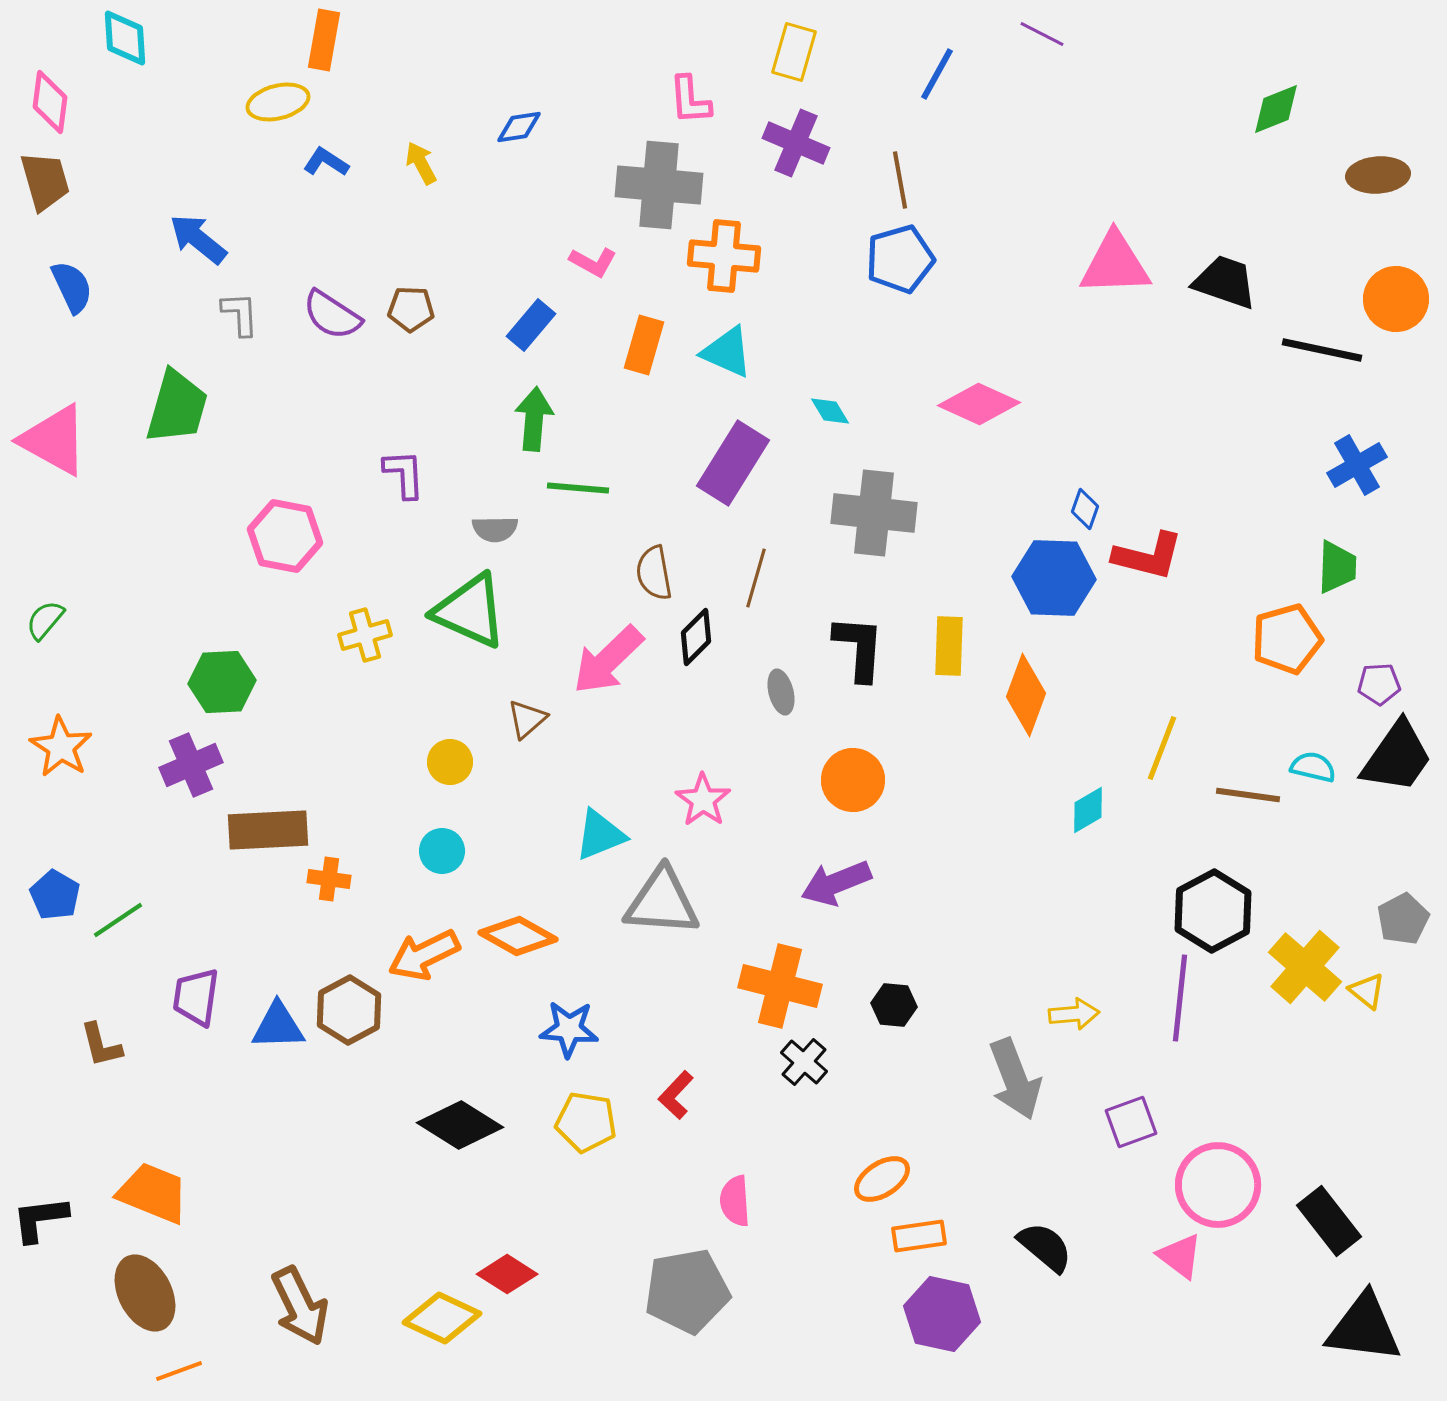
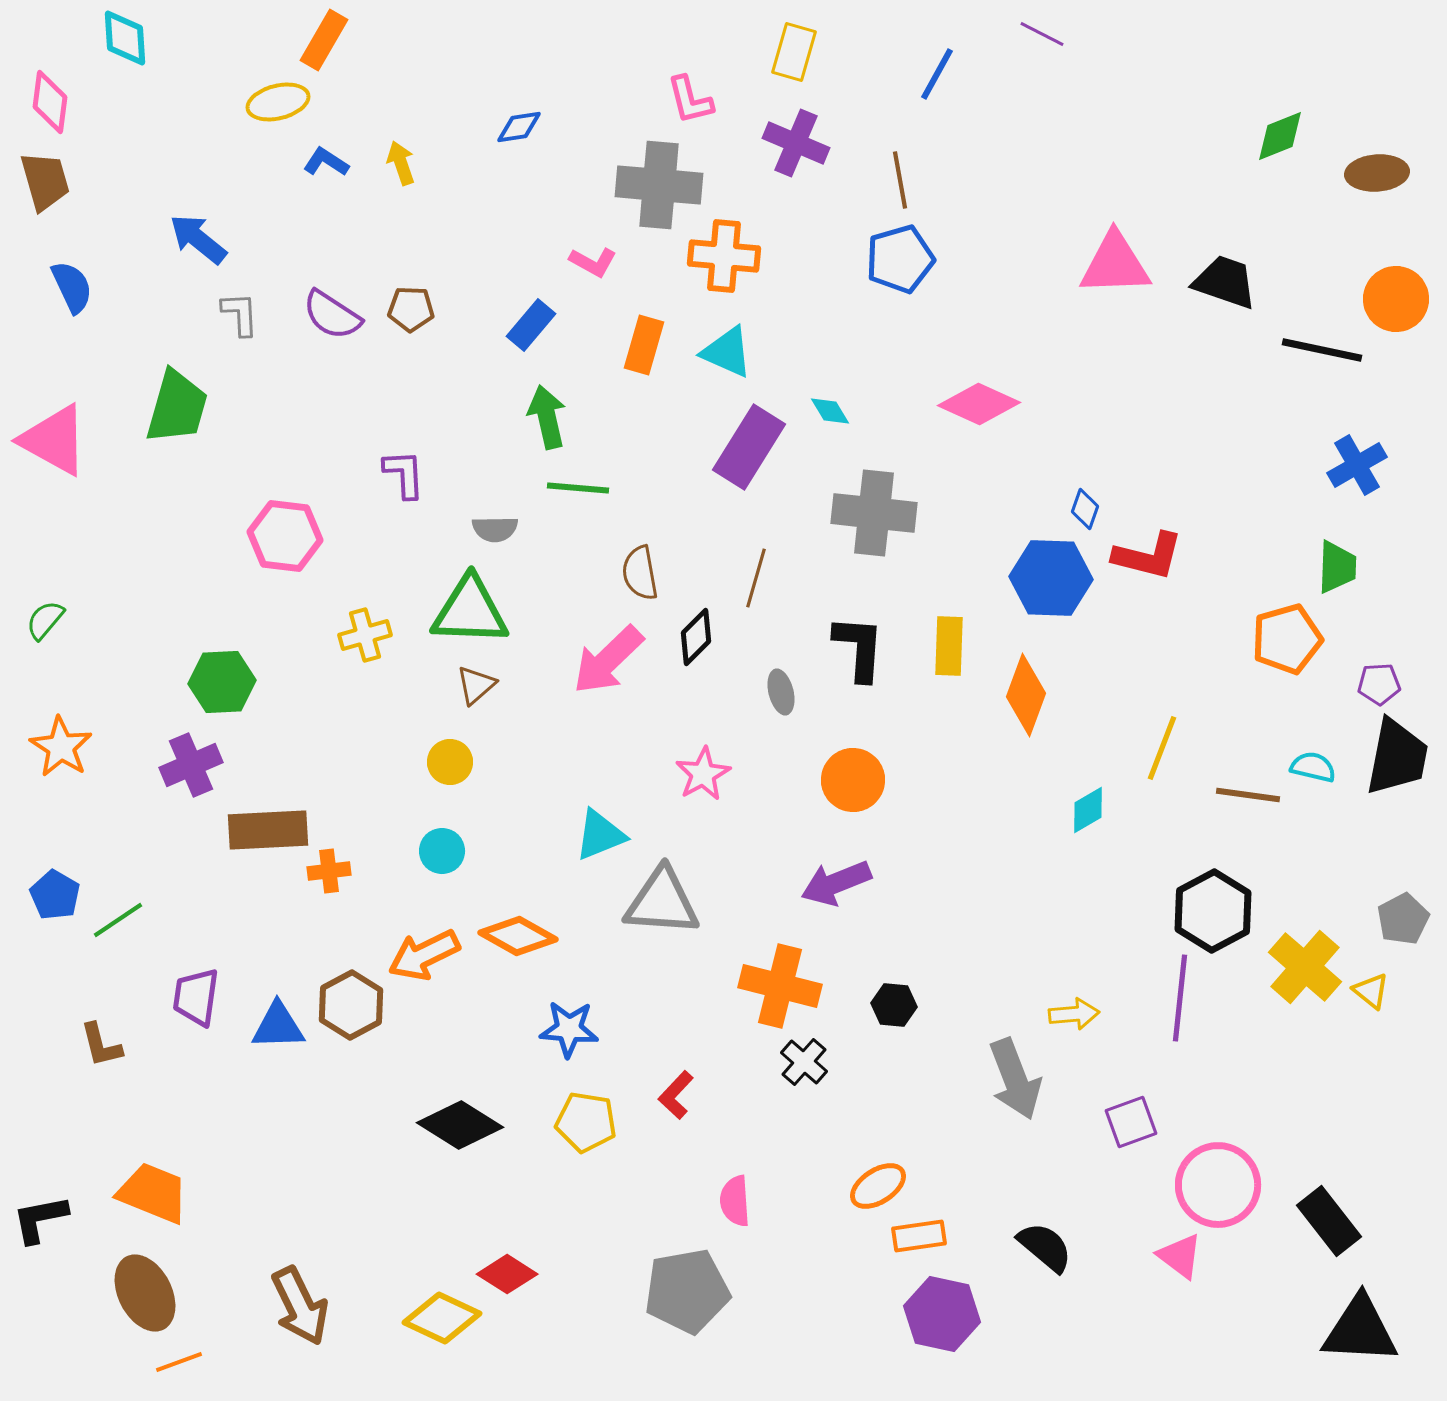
orange rectangle at (324, 40): rotated 20 degrees clockwise
pink L-shape at (690, 100): rotated 10 degrees counterclockwise
green diamond at (1276, 109): moved 4 px right, 27 px down
yellow arrow at (421, 163): moved 20 px left; rotated 9 degrees clockwise
brown ellipse at (1378, 175): moved 1 px left, 2 px up
green arrow at (534, 419): moved 13 px right, 2 px up; rotated 18 degrees counterclockwise
purple rectangle at (733, 463): moved 16 px right, 16 px up
pink hexagon at (285, 536): rotated 4 degrees counterclockwise
brown semicircle at (654, 573): moved 14 px left
blue hexagon at (1054, 578): moved 3 px left
green triangle at (470, 611): rotated 22 degrees counterclockwise
brown triangle at (527, 719): moved 51 px left, 34 px up
black trapezoid at (1397, 757): rotated 24 degrees counterclockwise
pink star at (703, 800): moved 26 px up; rotated 8 degrees clockwise
orange cross at (329, 879): moved 8 px up; rotated 15 degrees counterclockwise
yellow triangle at (1367, 991): moved 4 px right
brown hexagon at (349, 1010): moved 2 px right, 5 px up
orange ellipse at (882, 1179): moved 4 px left, 7 px down
black L-shape at (40, 1219): rotated 4 degrees counterclockwise
black triangle at (1364, 1328): moved 4 px left, 2 px down; rotated 4 degrees counterclockwise
orange line at (179, 1371): moved 9 px up
